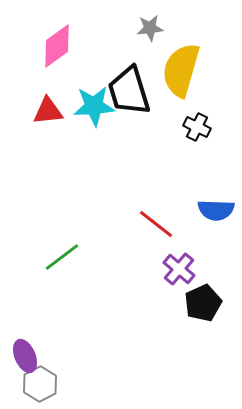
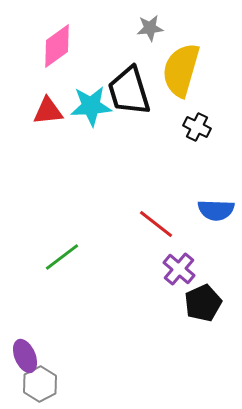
cyan star: moved 3 px left
